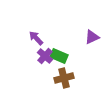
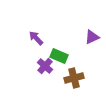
purple cross: moved 10 px down
brown cross: moved 10 px right
